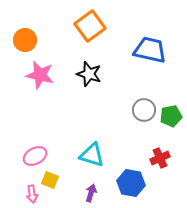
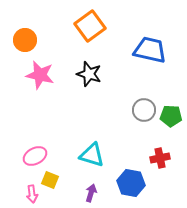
green pentagon: rotated 15 degrees clockwise
red cross: rotated 12 degrees clockwise
